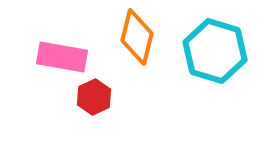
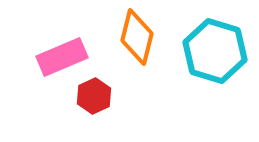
pink rectangle: rotated 33 degrees counterclockwise
red hexagon: moved 1 px up
